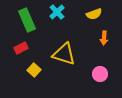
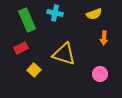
cyan cross: moved 2 px left, 1 px down; rotated 35 degrees counterclockwise
